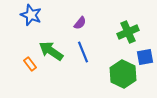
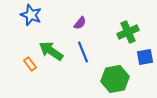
green hexagon: moved 8 px left, 5 px down; rotated 24 degrees clockwise
